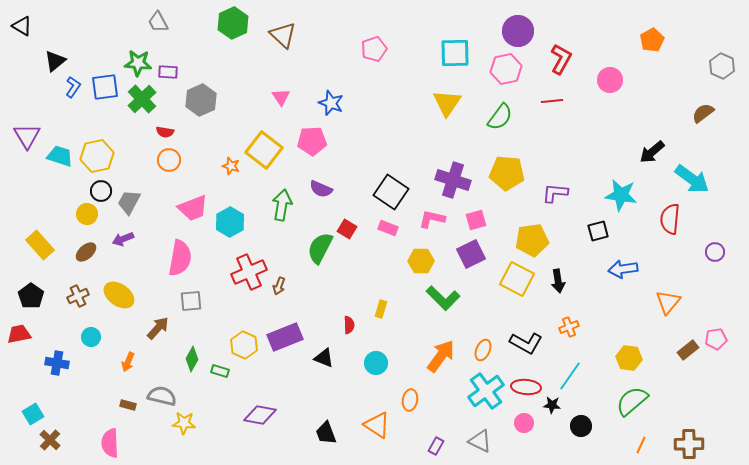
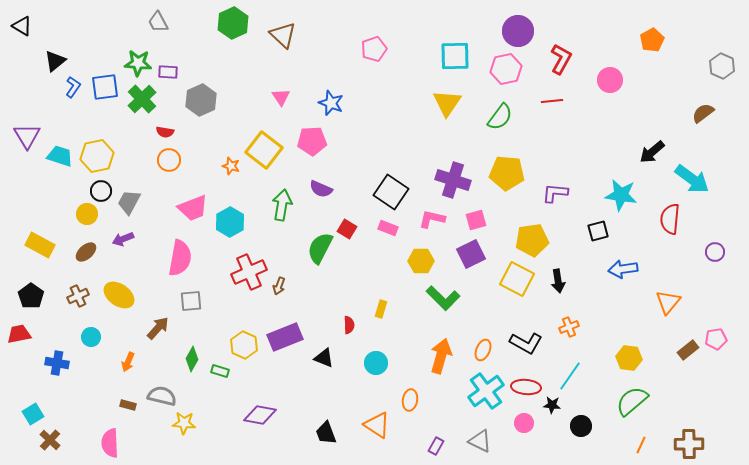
cyan square at (455, 53): moved 3 px down
yellow rectangle at (40, 245): rotated 20 degrees counterclockwise
orange arrow at (441, 356): rotated 20 degrees counterclockwise
